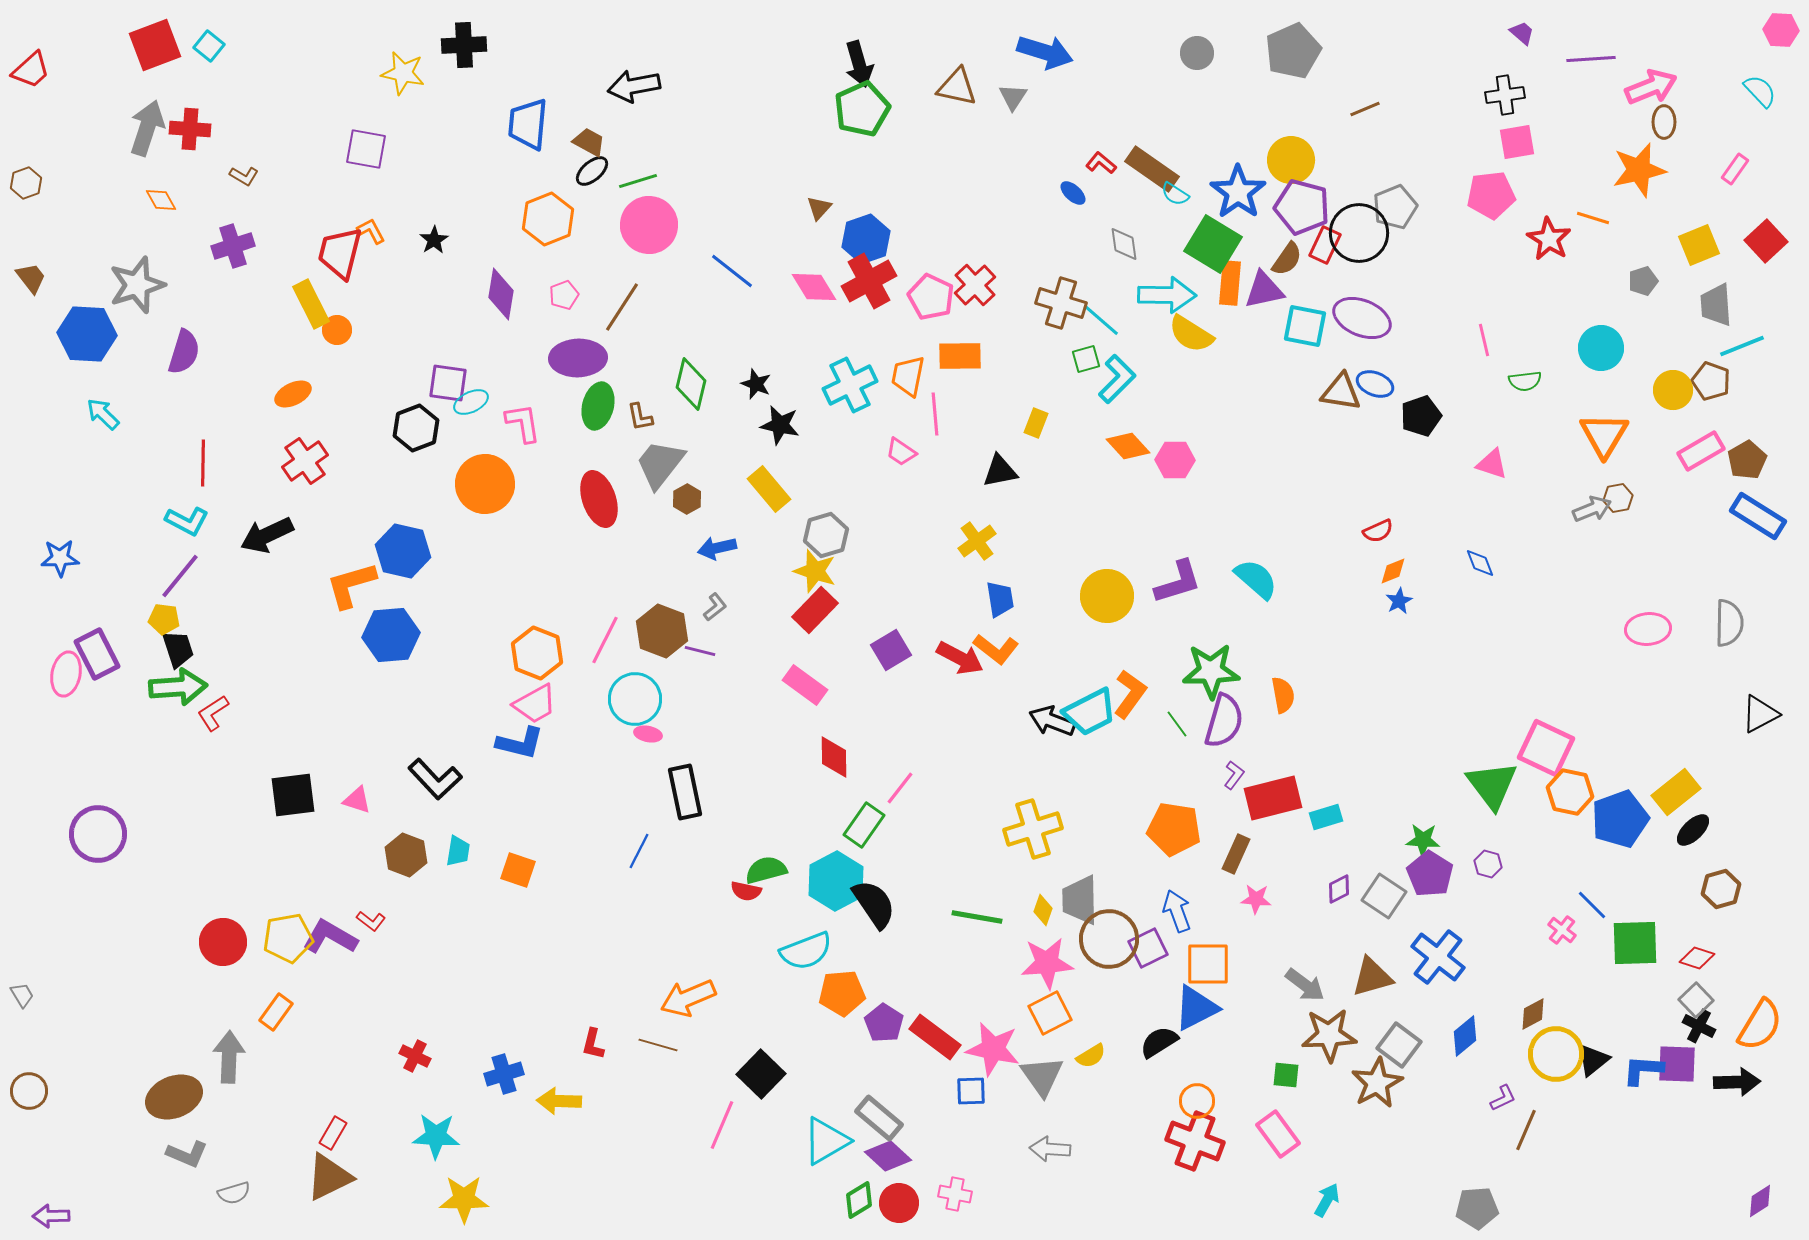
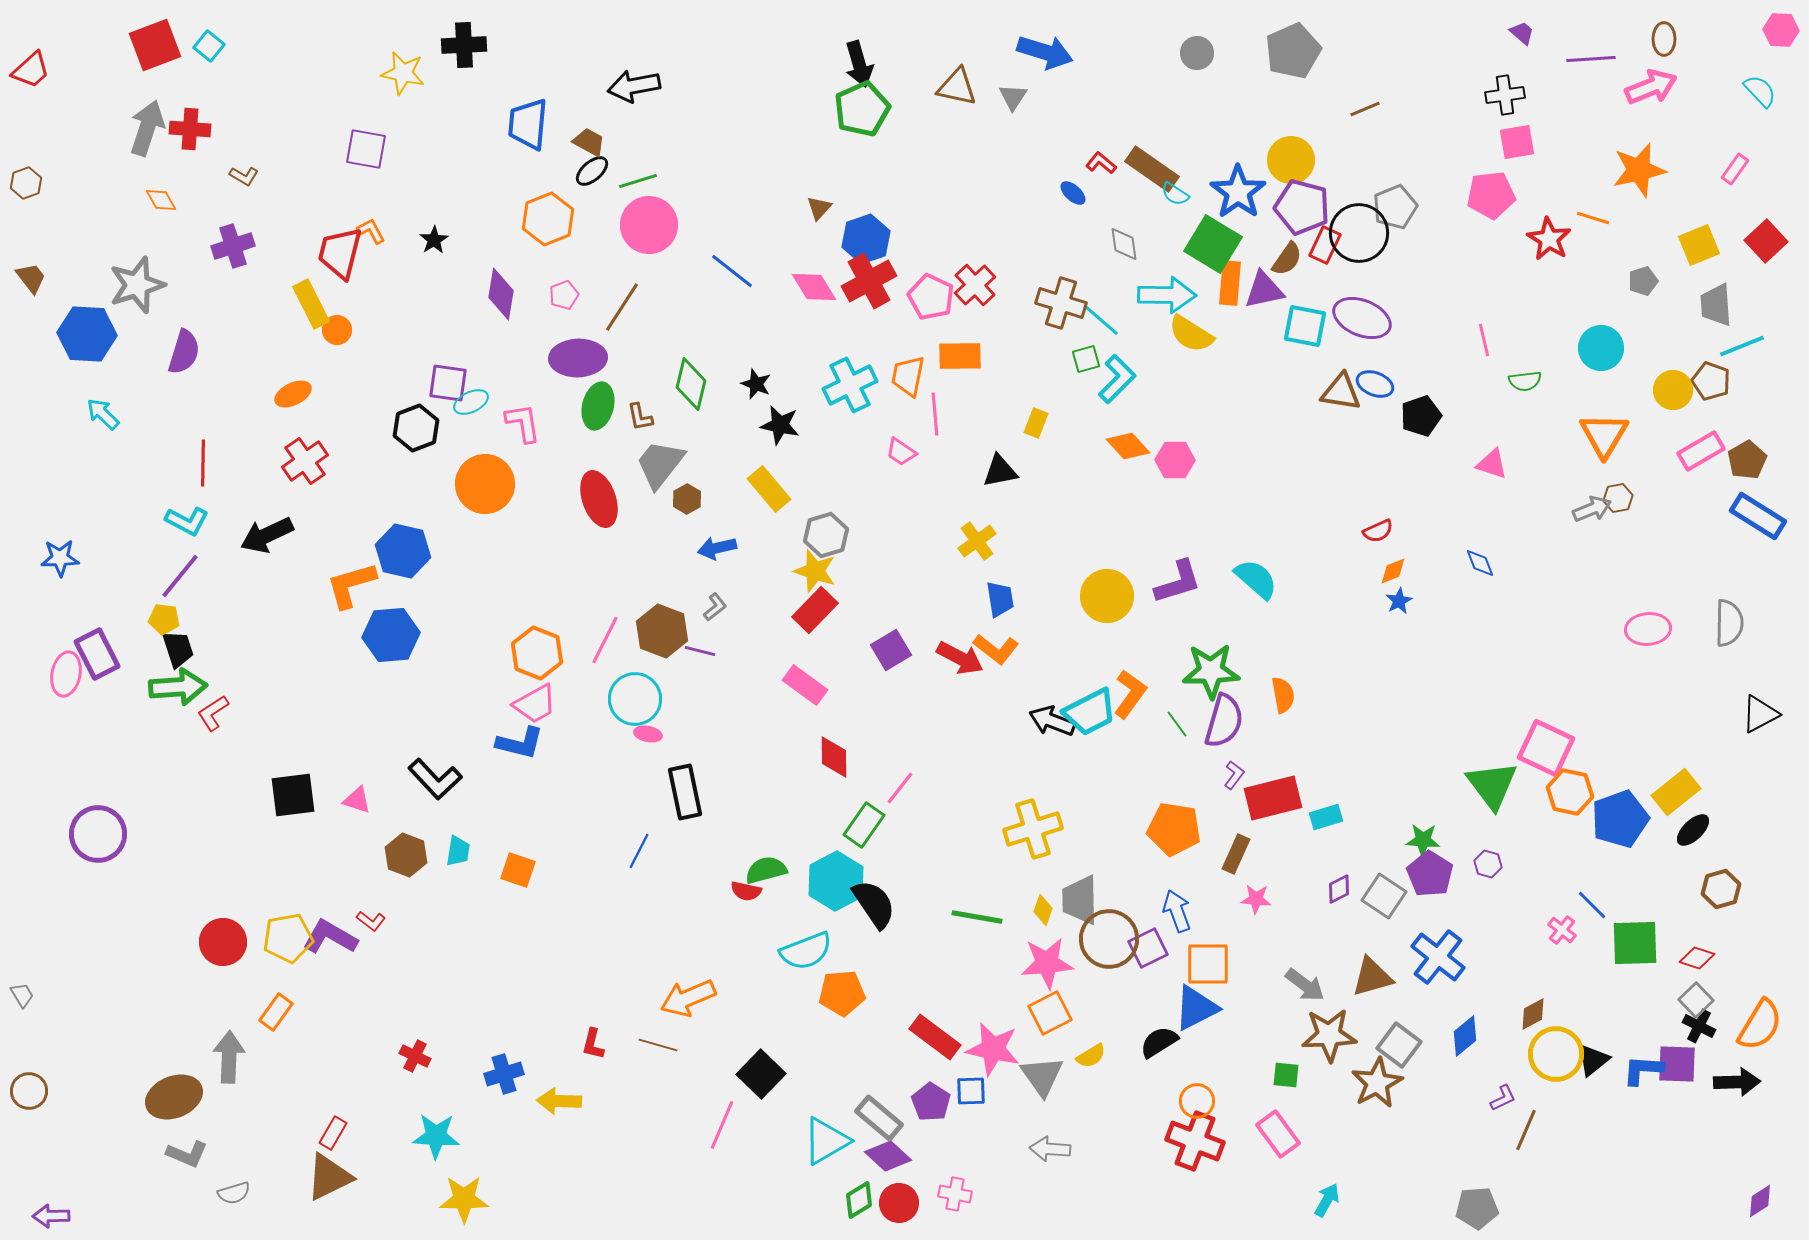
brown ellipse at (1664, 122): moved 83 px up
purple pentagon at (884, 1023): moved 47 px right, 79 px down
